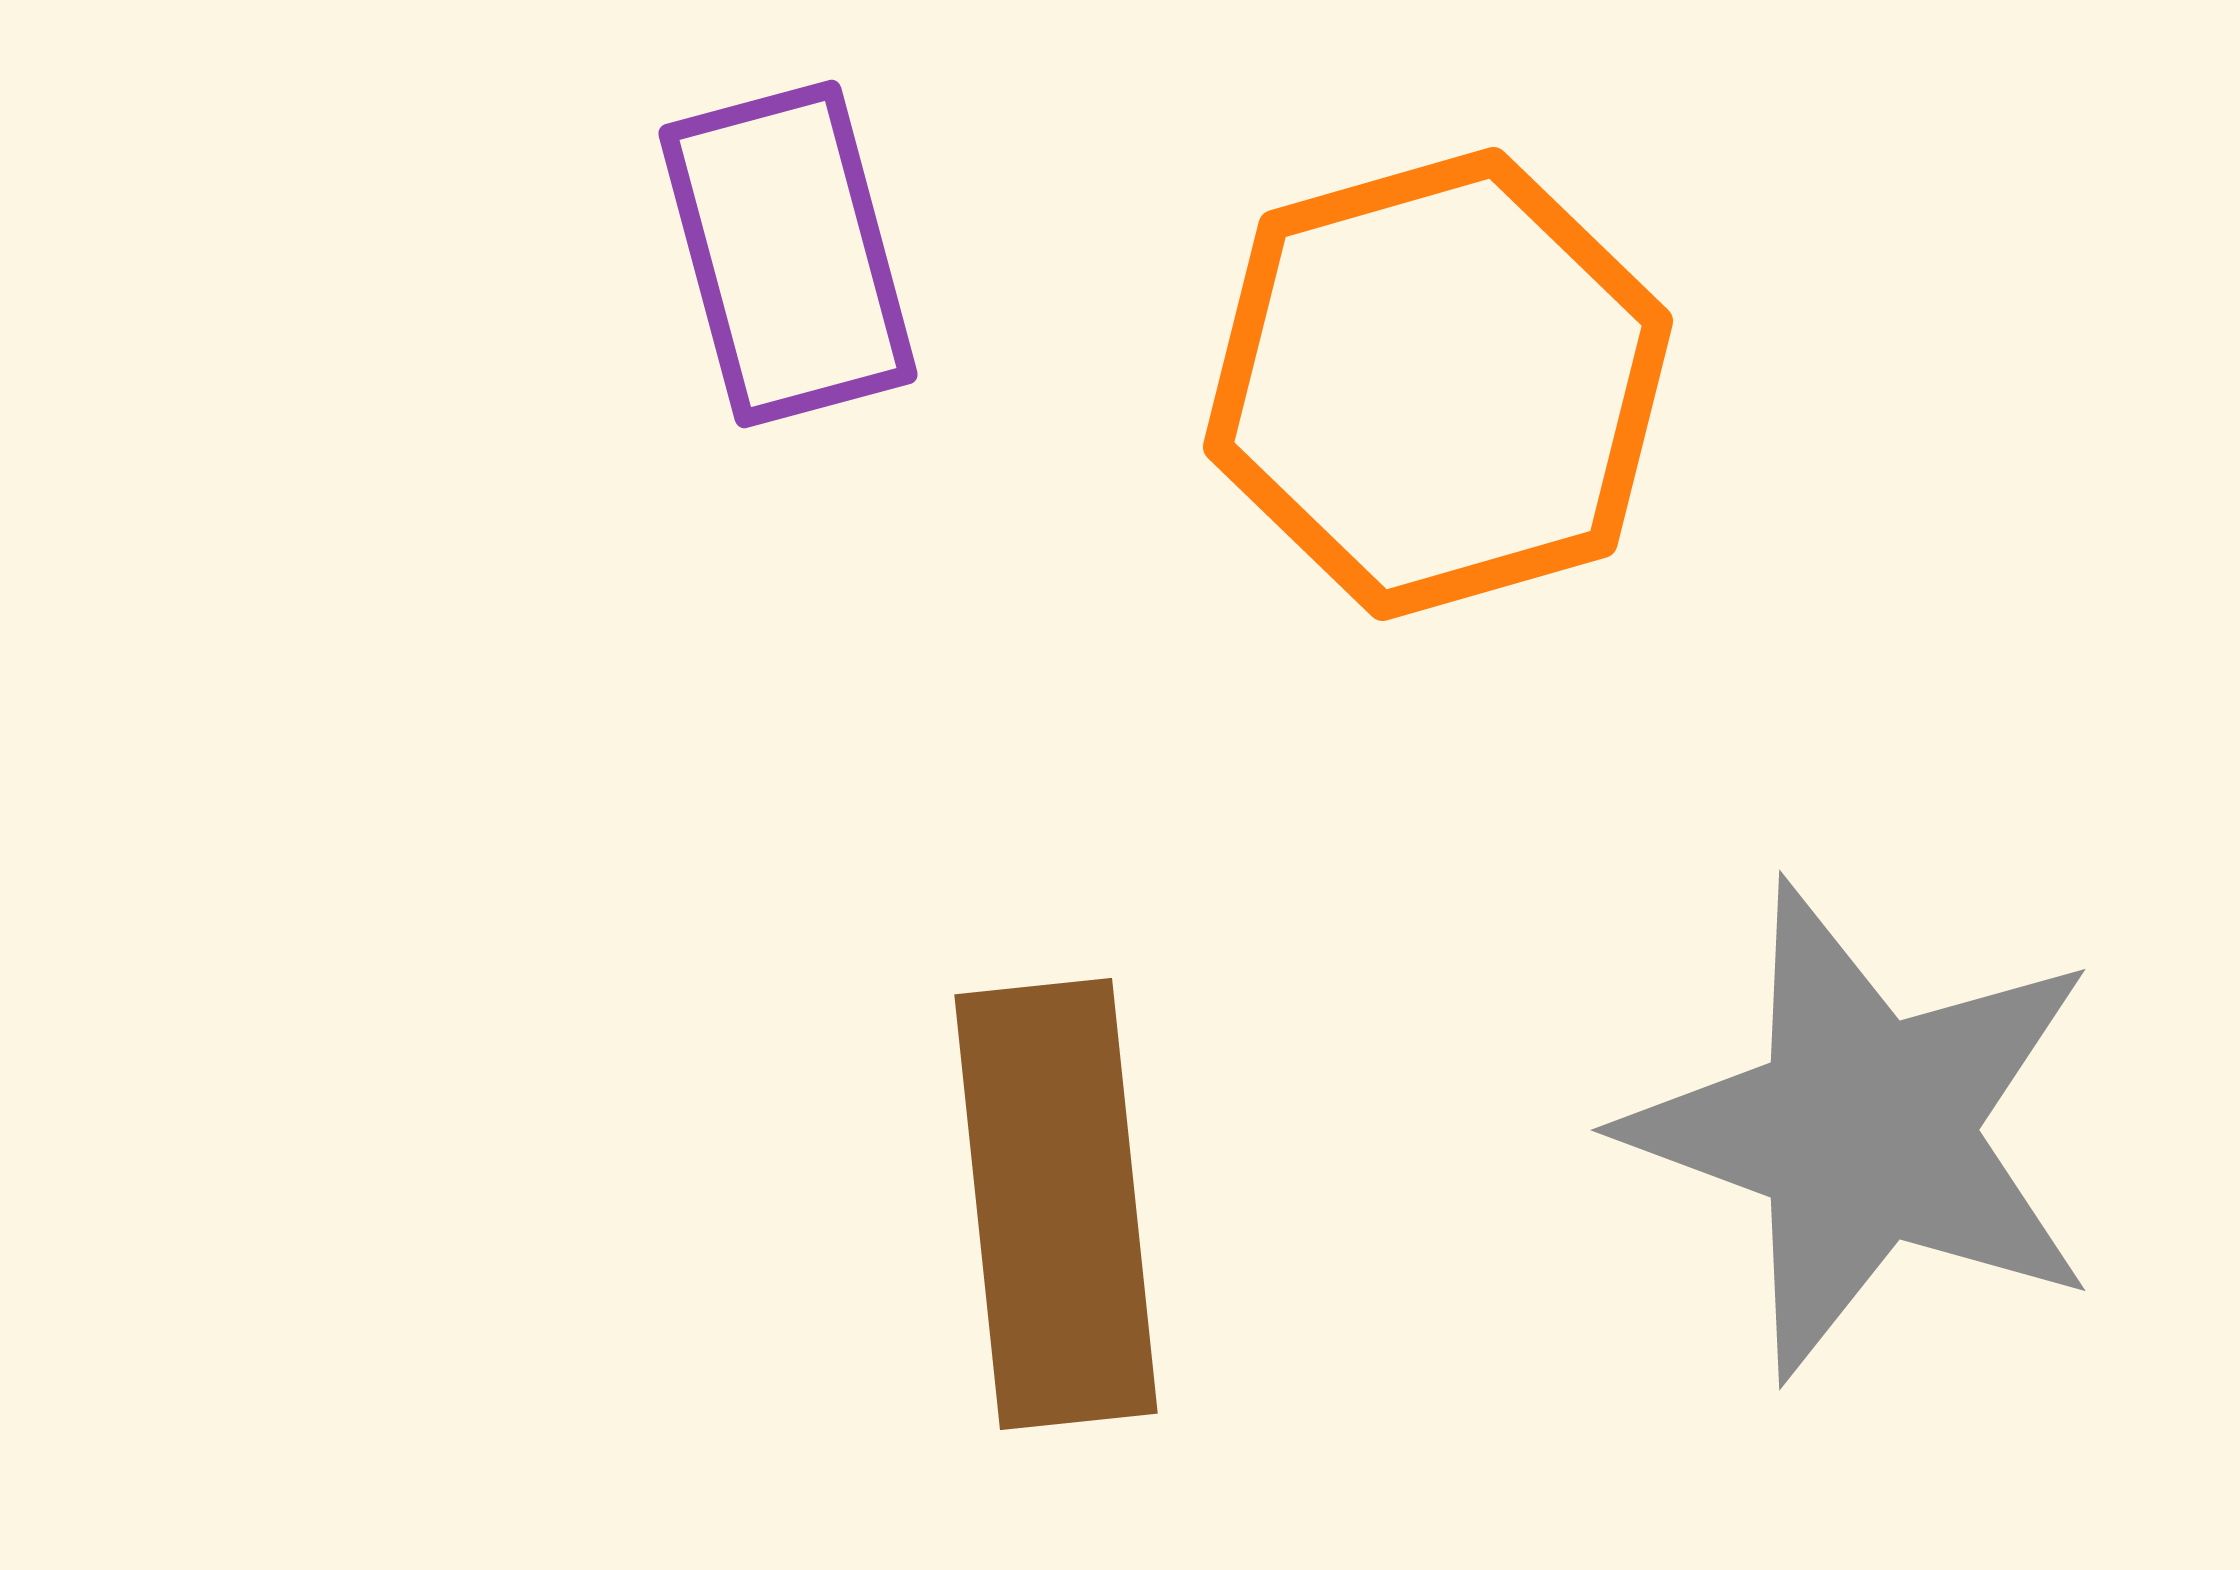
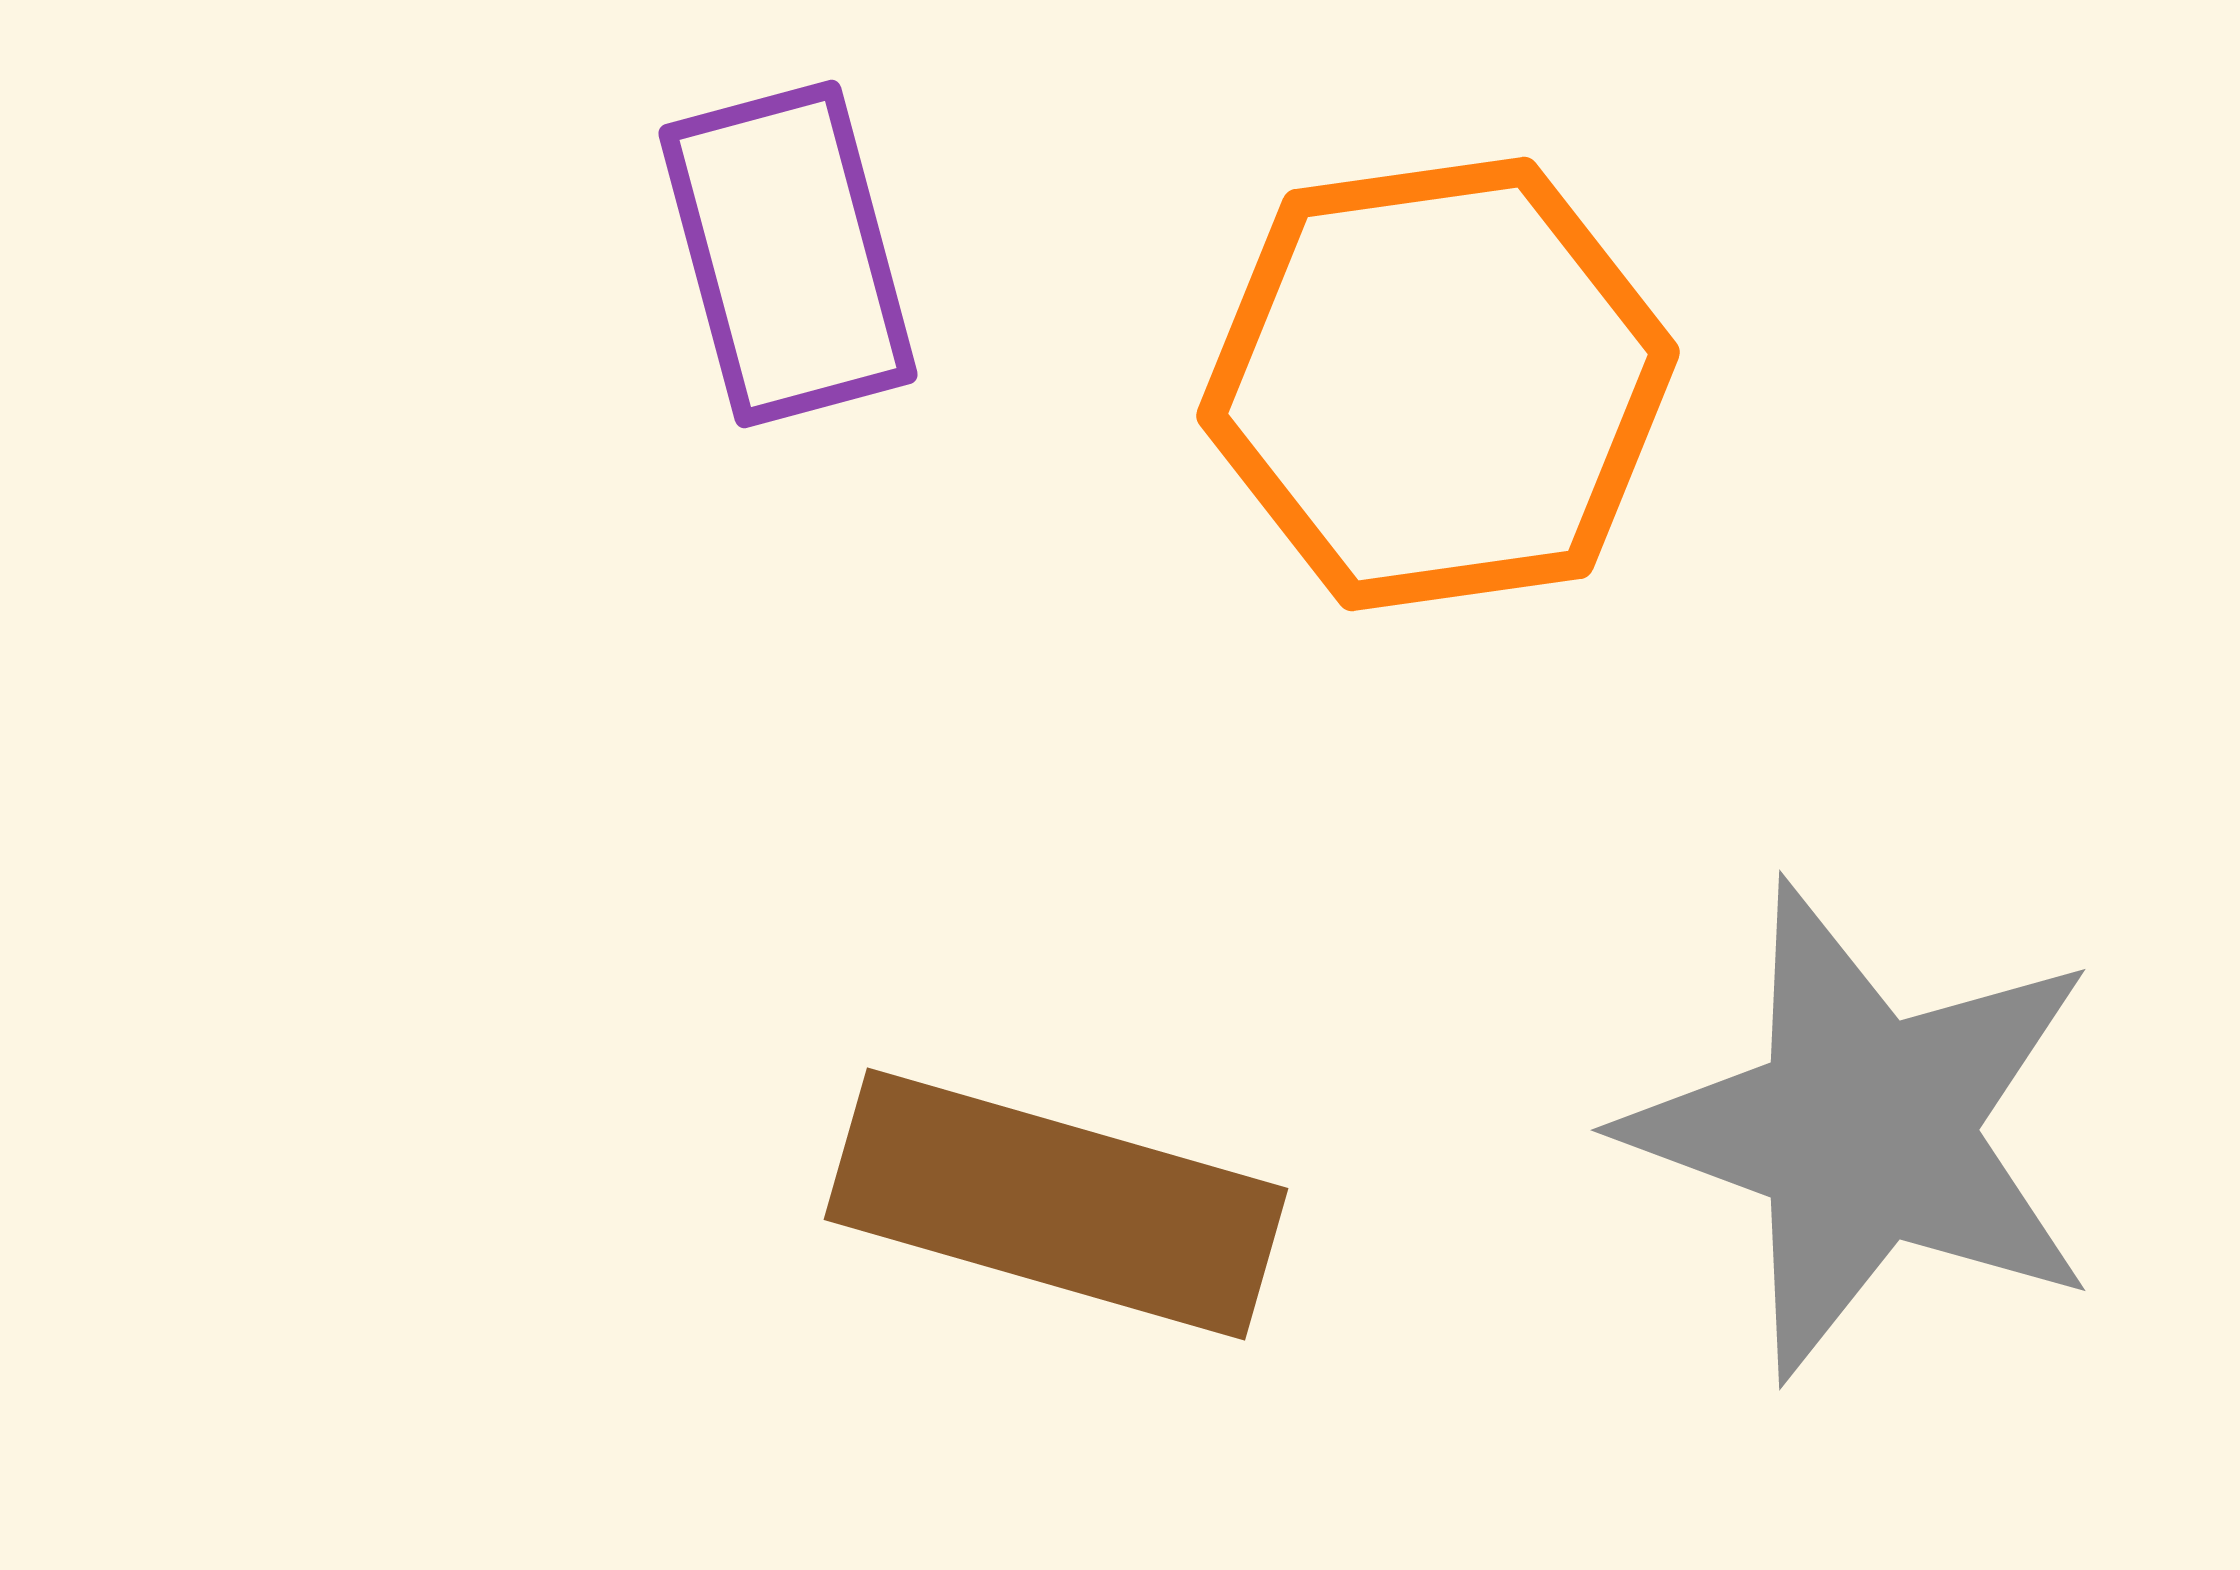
orange hexagon: rotated 8 degrees clockwise
brown rectangle: rotated 68 degrees counterclockwise
